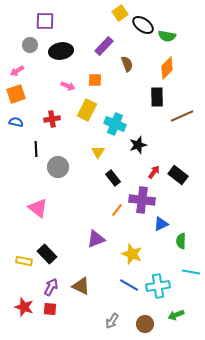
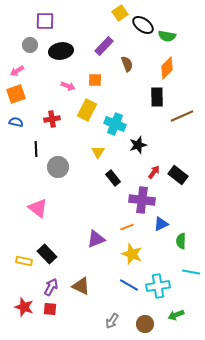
orange line at (117, 210): moved 10 px right, 17 px down; rotated 32 degrees clockwise
